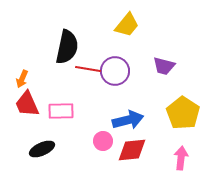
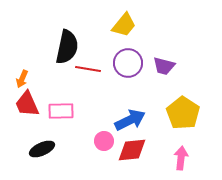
yellow trapezoid: moved 3 px left
purple circle: moved 13 px right, 8 px up
blue arrow: moved 2 px right; rotated 12 degrees counterclockwise
pink circle: moved 1 px right
